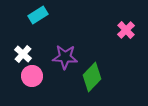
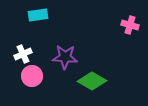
cyan rectangle: rotated 24 degrees clockwise
pink cross: moved 4 px right, 5 px up; rotated 30 degrees counterclockwise
white cross: rotated 24 degrees clockwise
green diamond: moved 4 px down; rotated 76 degrees clockwise
